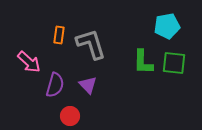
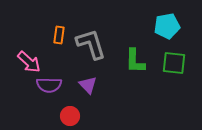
green L-shape: moved 8 px left, 1 px up
purple semicircle: moved 6 px left; rotated 75 degrees clockwise
